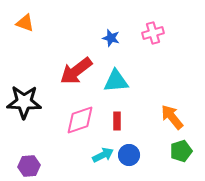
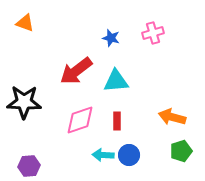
orange arrow: rotated 36 degrees counterclockwise
cyan arrow: rotated 150 degrees counterclockwise
